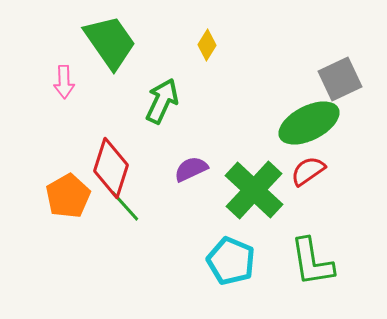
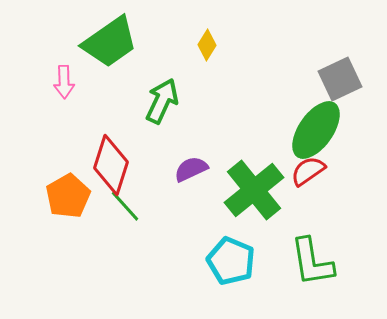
green trapezoid: rotated 90 degrees clockwise
green ellipse: moved 7 px right, 7 px down; rotated 28 degrees counterclockwise
red diamond: moved 3 px up
green cross: rotated 8 degrees clockwise
